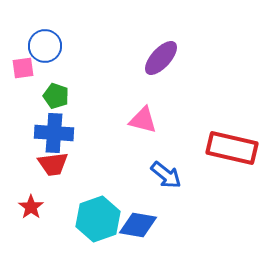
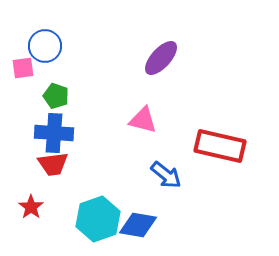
red rectangle: moved 12 px left, 2 px up
